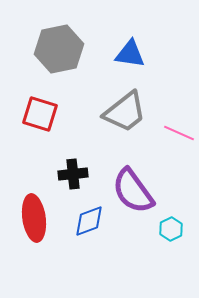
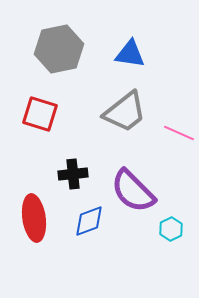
purple semicircle: rotated 9 degrees counterclockwise
